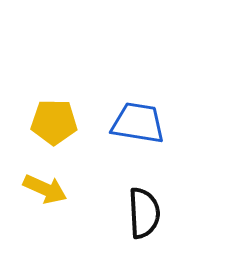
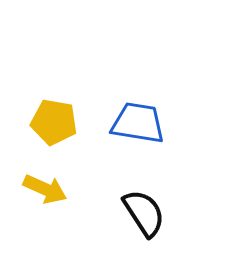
yellow pentagon: rotated 9 degrees clockwise
black semicircle: rotated 30 degrees counterclockwise
